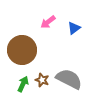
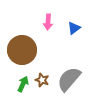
pink arrow: rotated 49 degrees counterclockwise
gray semicircle: rotated 76 degrees counterclockwise
